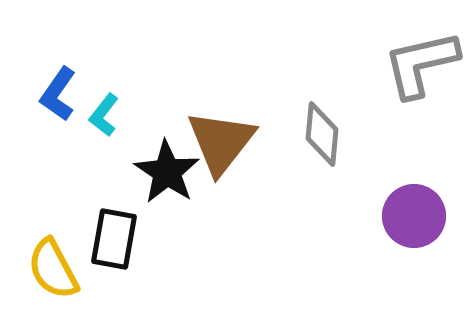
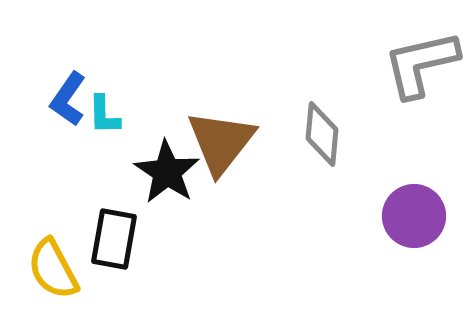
blue L-shape: moved 10 px right, 5 px down
cyan L-shape: rotated 39 degrees counterclockwise
